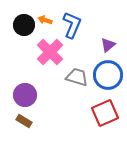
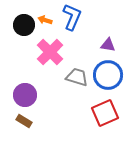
blue L-shape: moved 8 px up
purple triangle: rotated 49 degrees clockwise
